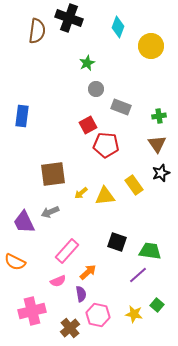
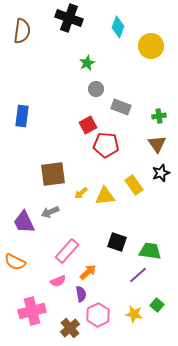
brown semicircle: moved 15 px left
pink hexagon: rotated 20 degrees clockwise
